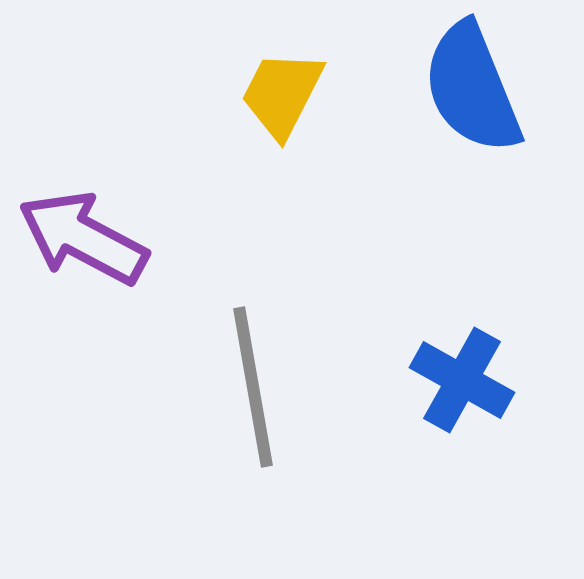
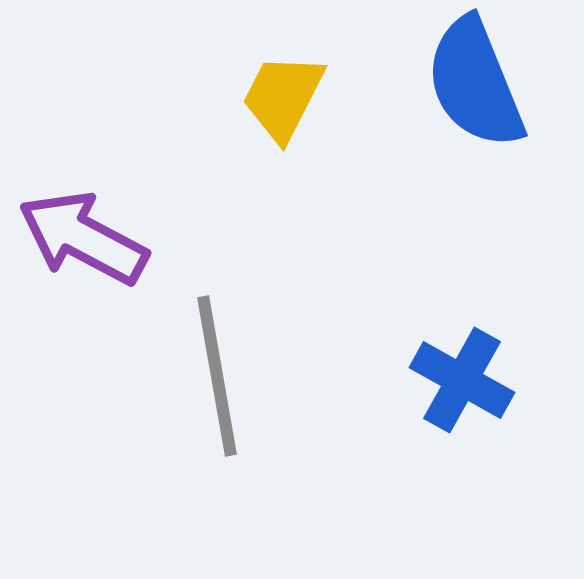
blue semicircle: moved 3 px right, 5 px up
yellow trapezoid: moved 1 px right, 3 px down
gray line: moved 36 px left, 11 px up
